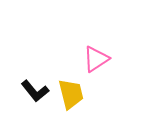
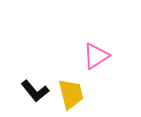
pink triangle: moved 3 px up
